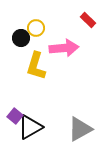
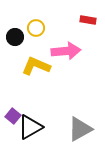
red rectangle: rotated 35 degrees counterclockwise
black circle: moved 6 px left, 1 px up
pink arrow: moved 2 px right, 3 px down
yellow L-shape: rotated 96 degrees clockwise
purple square: moved 2 px left
